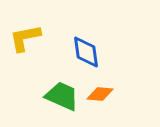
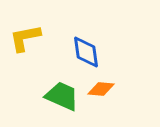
orange diamond: moved 1 px right, 5 px up
